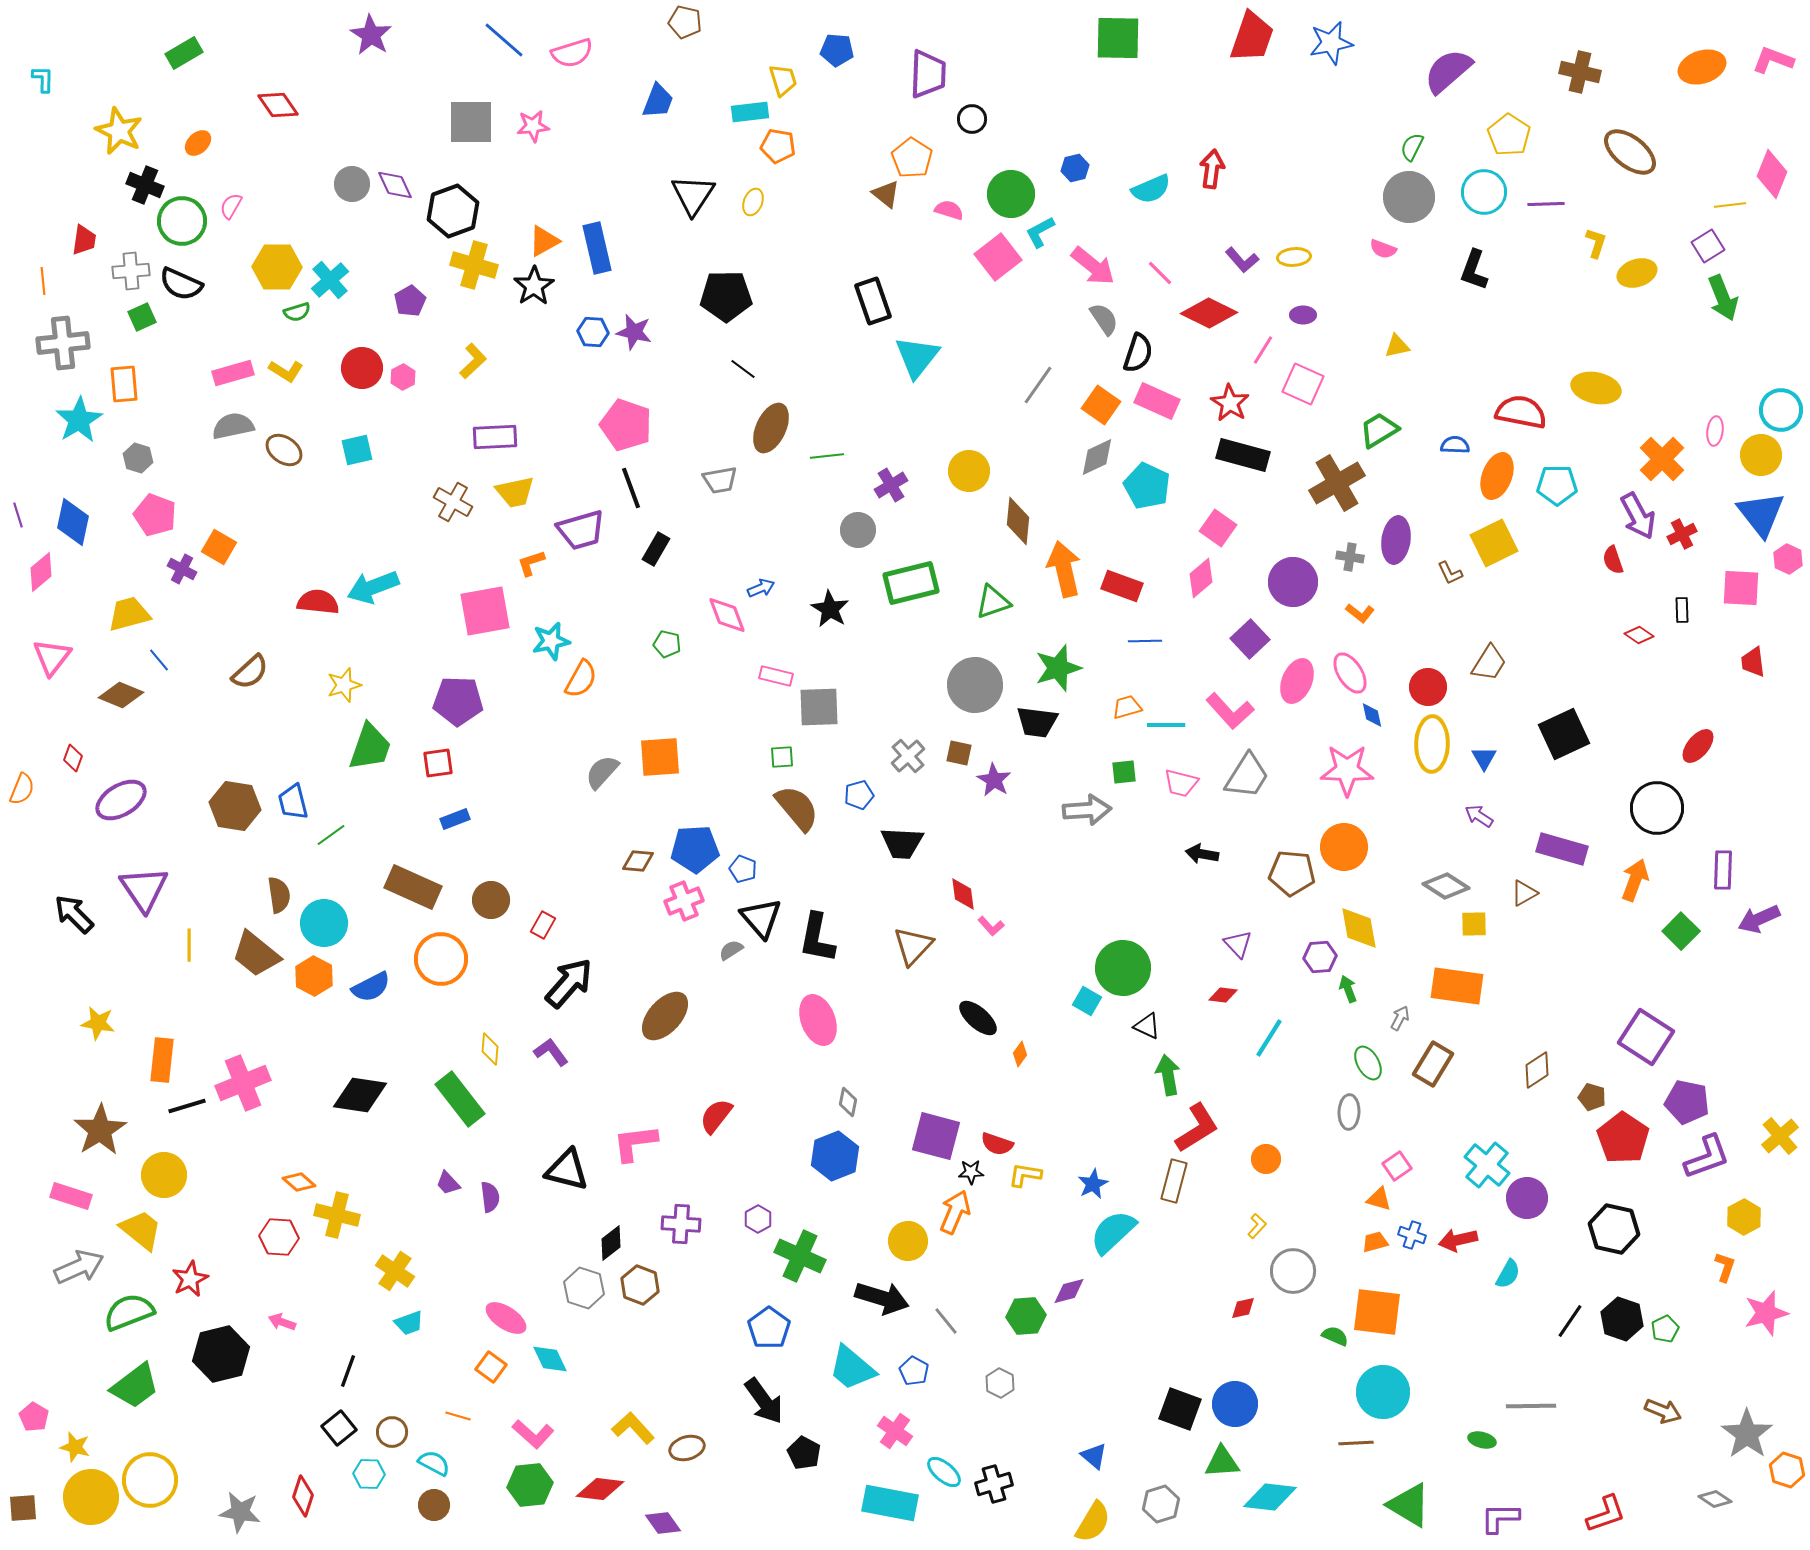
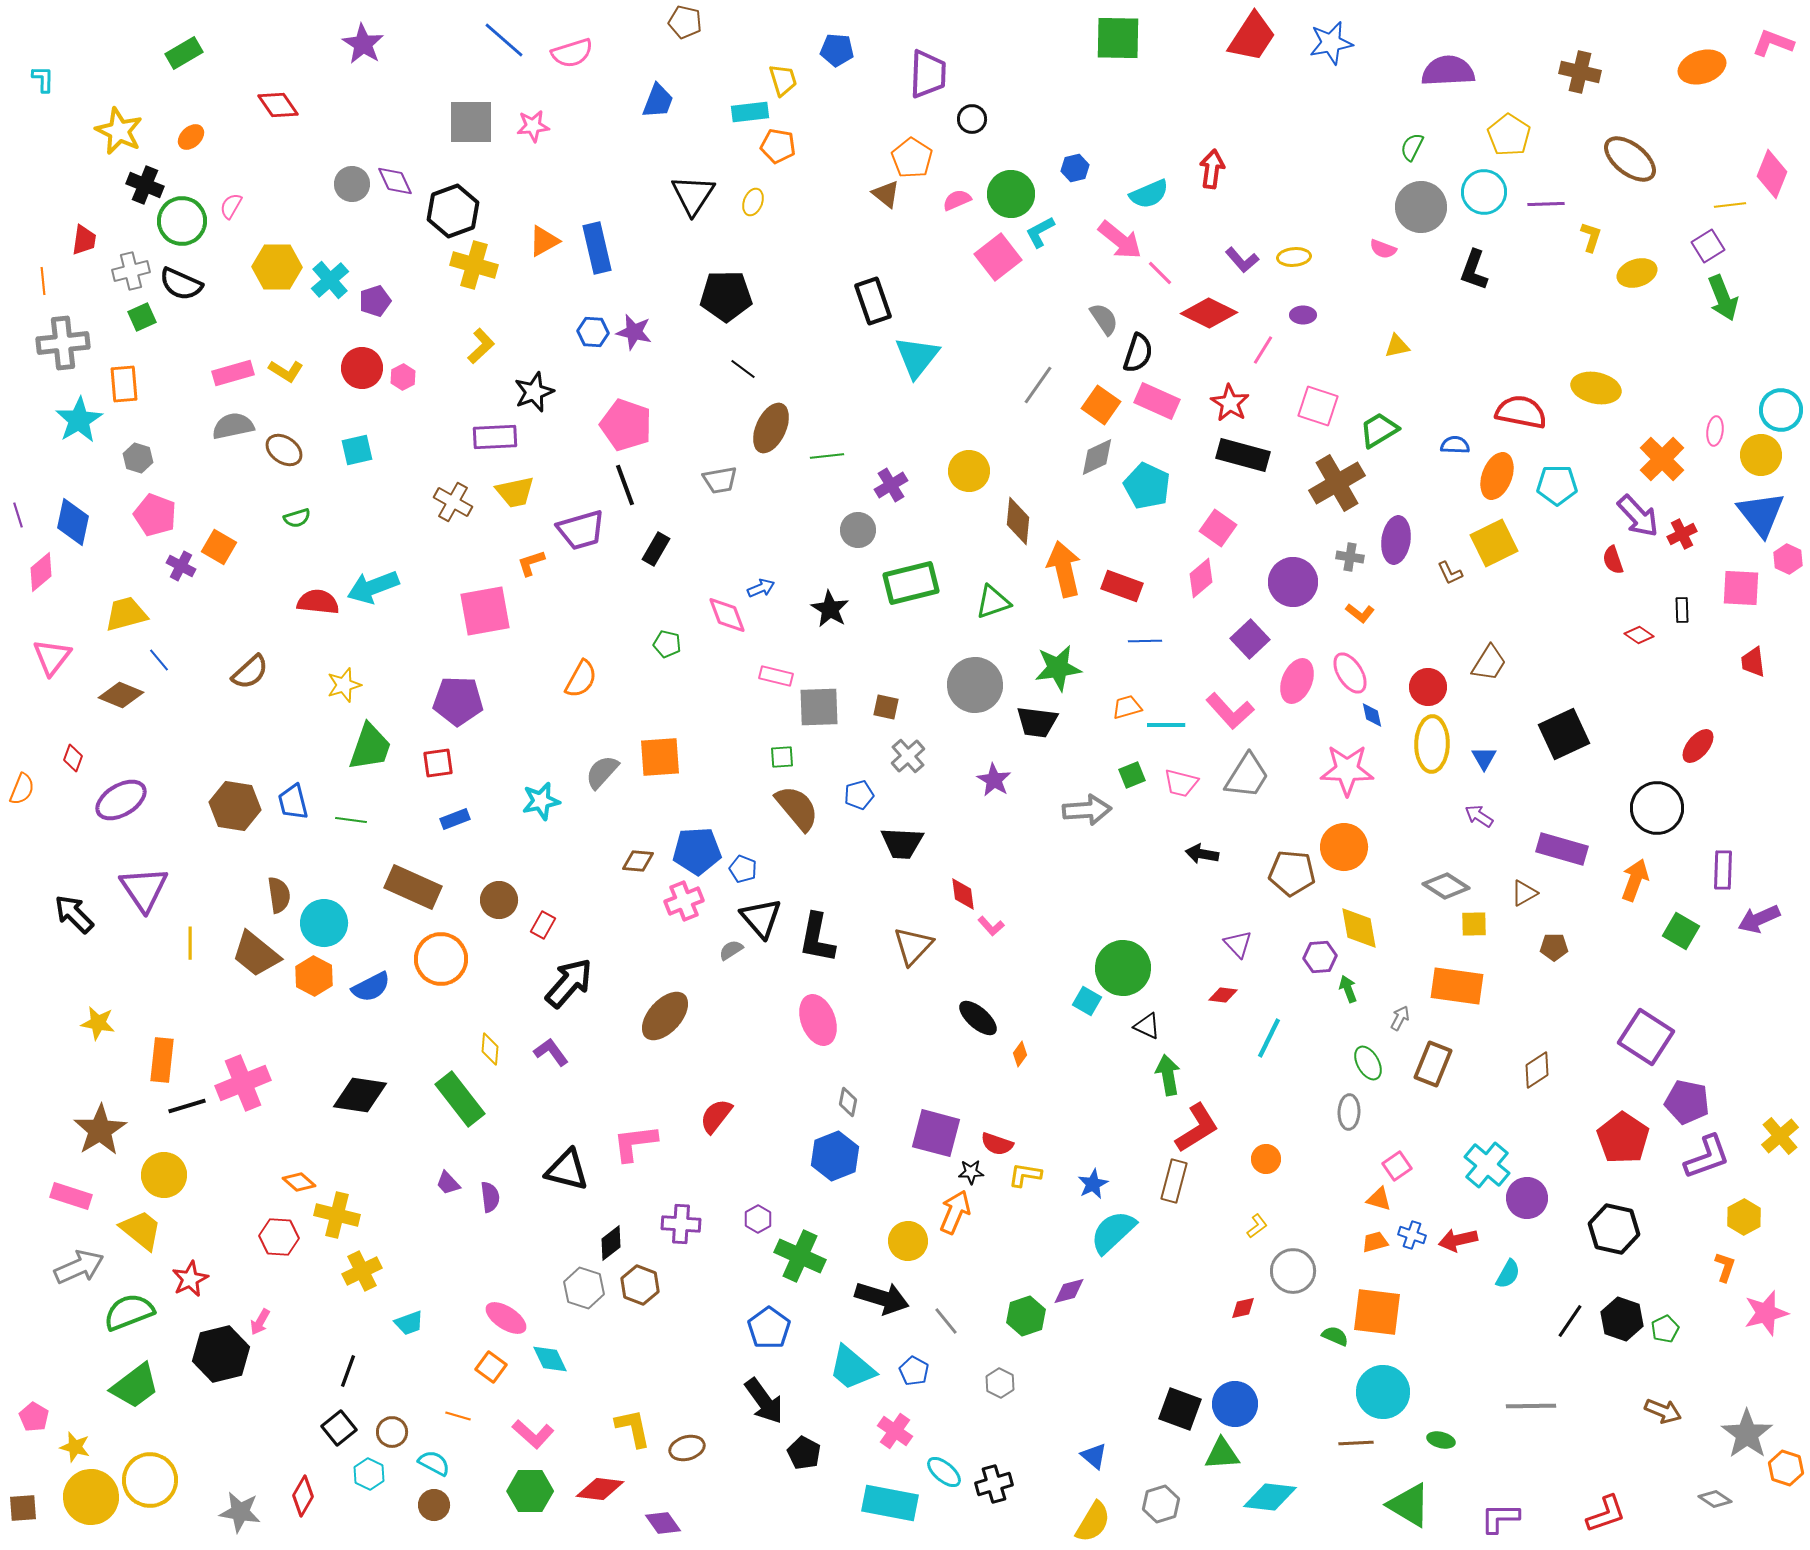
purple star at (371, 35): moved 8 px left, 9 px down
red trapezoid at (1252, 37): rotated 14 degrees clockwise
pink L-shape at (1773, 60): moved 17 px up
purple semicircle at (1448, 71): rotated 38 degrees clockwise
orange ellipse at (198, 143): moved 7 px left, 6 px up
brown ellipse at (1630, 152): moved 7 px down
purple diamond at (395, 185): moved 4 px up
cyan semicircle at (1151, 189): moved 2 px left, 5 px down
gray circle at (1409, 197): moved 12 px right, 10 px down
pink semicircle at (949, 210): moved 8 px right, 10 px up; rotated 40 degrees counterclockwise
yellow L-shape at (1596, 243): moved 5 px left, 6 px up
pink arrow at (1093, 266): moved 27 px right, 26 px up
gray cross at (131, 271): rotated 9 degrees counterclockwise
black star at (534, 286): moved 106 px down; rotated 12 degrees clockwise
purple pentagon at (410, 301): moved 35 px left; rotated 12 degrees clockwise
green semicircle at (297, 312): moved 206 px down
yellow L-shape at (473, 361): moved 8 px right, 15 px up
pink square at (1303, 384): moved 15 px right, 22 px down; rotated 6 degrees counterclockwise
black line at (631, 488): moved 6 px left, 3 px up
purple arrow at (1638, 516): rotated 15 degrees counterclockwise
purple cross at (182, 569): moved 1 px left, 3 px up
yellow trapezoid at (129, 614): moved 3 px left
cyan star at (551, 641): moved 10 px left, 160 px down
green star at (1058, 668): rotated 9 degrees clockwise
brown square at (959, 753): moved 73 px left, 46 px up
green square at (1124, 772): moved 8 px right, 3 px down; rotated 16 degrees counterclockwise
green line at (331, 835): moved 20 px right, 15 px up; rotated 44 degrees clockwise
blue pentagon at (695, 849): moved 2 px right, 2 px down
brown circle at (491, 900): moved 8 px right
green square at (1681, 931): rotated 15 degrees counterclockwise
yellow line at (189, 945): moved 1 px right, 2 px up
cyan line at (1269, 1038): rotated 6 degrees counterclockwise
brown rectangle at (1433, 1064): rotated 9 degrees counterclockwise
brown pentagon at (1592, 1097): moved 38 px left, 150 px up; rotated 16 degrees counterclockwise
purple square at (936, 1136): moved 3 px up
yellow L-shape at (1257, 1226): rotated 10 degrees clockwise
yellow cross at (395, 1271): moved 33 px left; rotated 30 degrees clockwise
green hexagon at (1026, 1316): rotated 15 degrees counterclockwise
pink arrow at (282, 1322): moved 22 px left; rotated 80 degrees counterclockwise
yellow L-shape at (633, 1428): rotated 30 degrees clockwise
green ellipse at (1482, 1440): moved 41 px left
green triangle at (1222, 1462): moved 8 px up
orange hexagon at (1787, 1470): moved 1 px left, 2 px up
cyan hexagon at (369, 1474): rotated 24 degrees clockwise
green hexagon at (530, 1485): moved 6 px down; rotated 6 degrees clockwise
red diamond at (303, 1496): rotated 12 degrees clockwise
